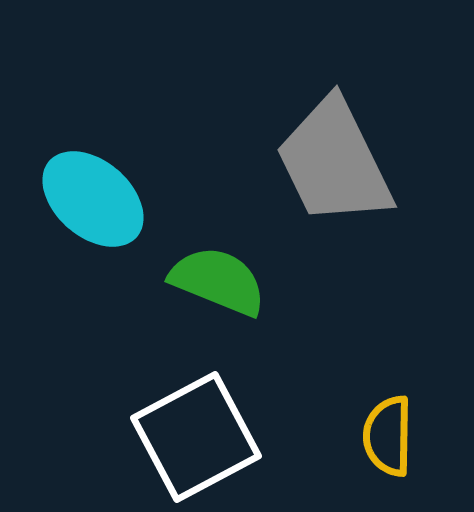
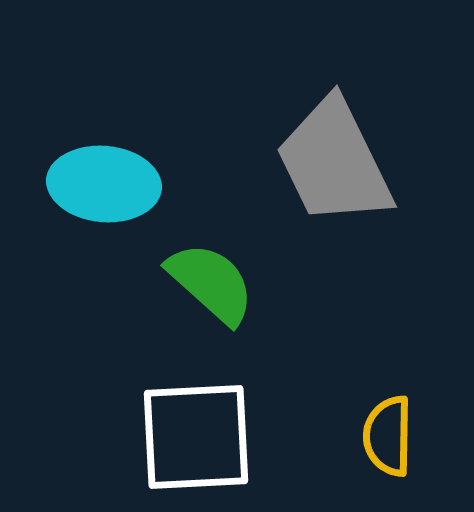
cyan ellipse: moved 11 px right, 15 px up; rotated 36 degrees counterclockwise
green semicircle: moved 7 px left, 2 px down; rotated 20 degrees clockwise
white square: rotated 25 degrees clockwise
